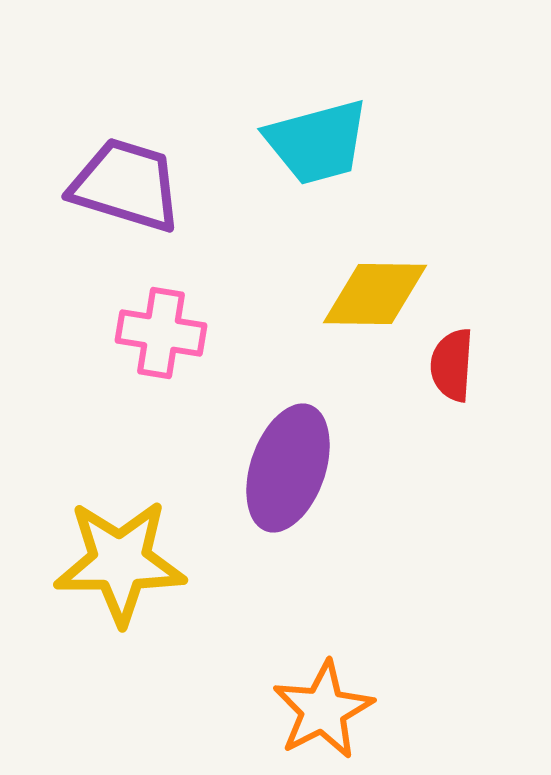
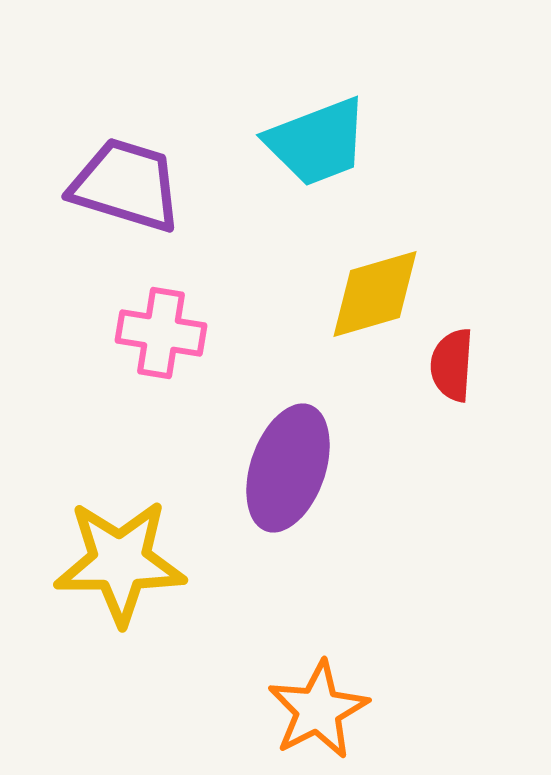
cyan trapezoid: rotated 6 degrees counterclockwise
yellow diamond: rotated 17 degrees counterclockwise
orange star: moved 5 px left
